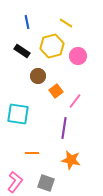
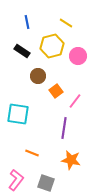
orange line: rotated 24 degrees clockwise
pink L-shape: moved 1 px right, 2 px up
